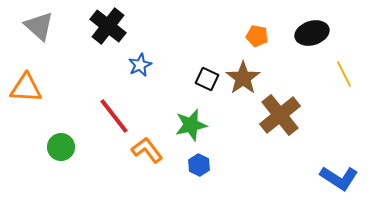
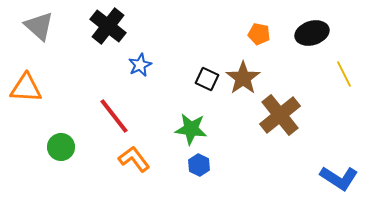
orange pentagon: moved 2 px right, 2 px up
green star: moved 4 px down; rotated 20 degrees clockwise
orange L-shape: moved 13 px left, 9 px down
